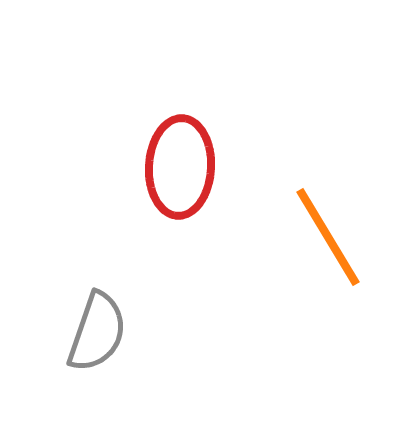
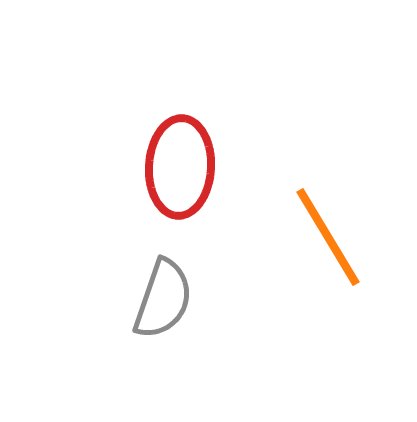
gray semicircle: moved 66 px right, 33 px up
